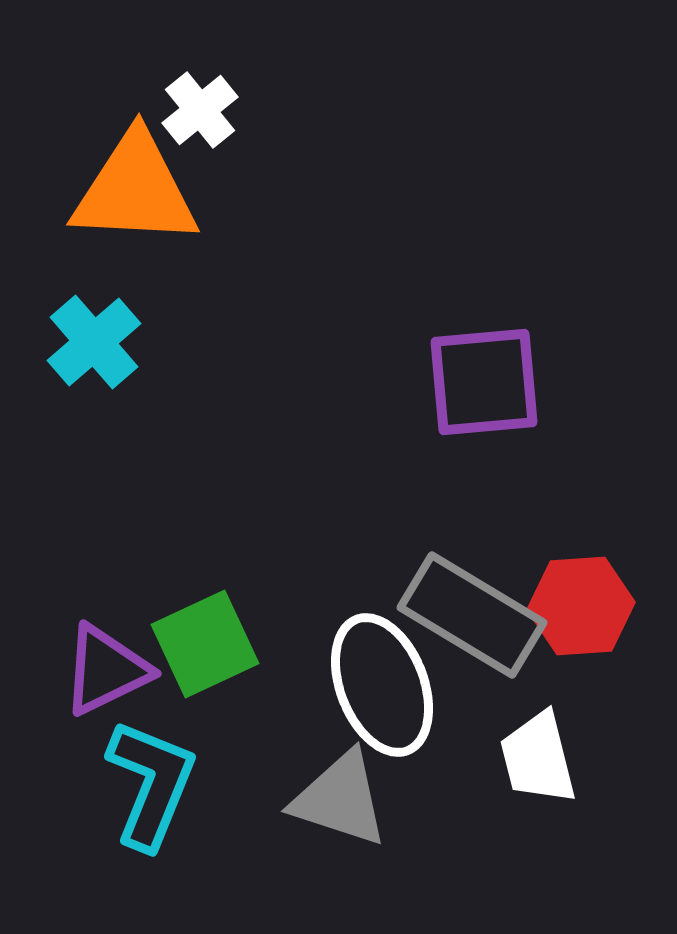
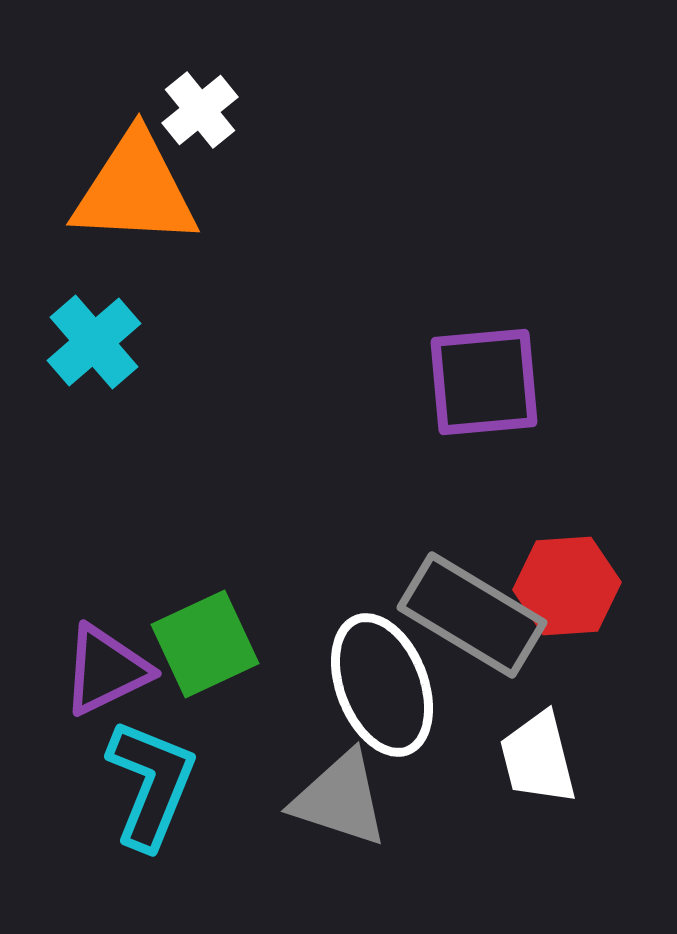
red hexagon: moved 14 px left, 20 px up
